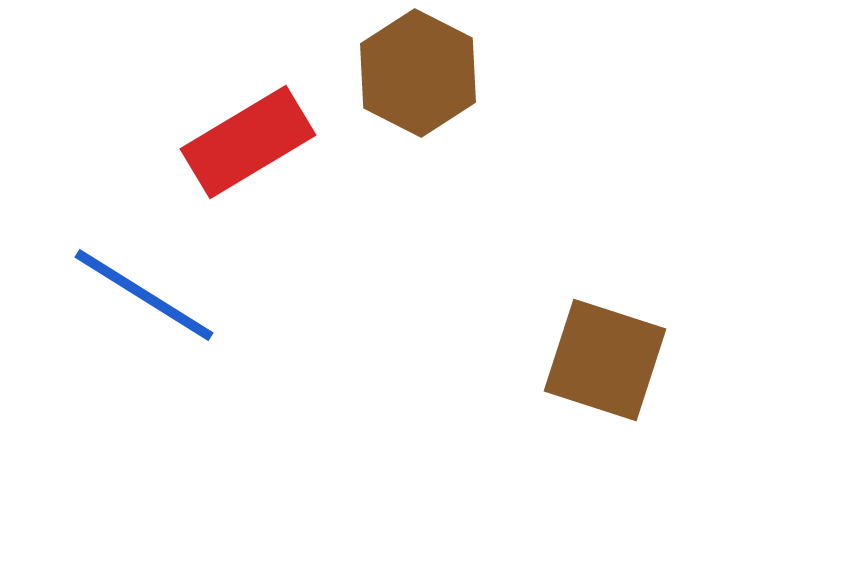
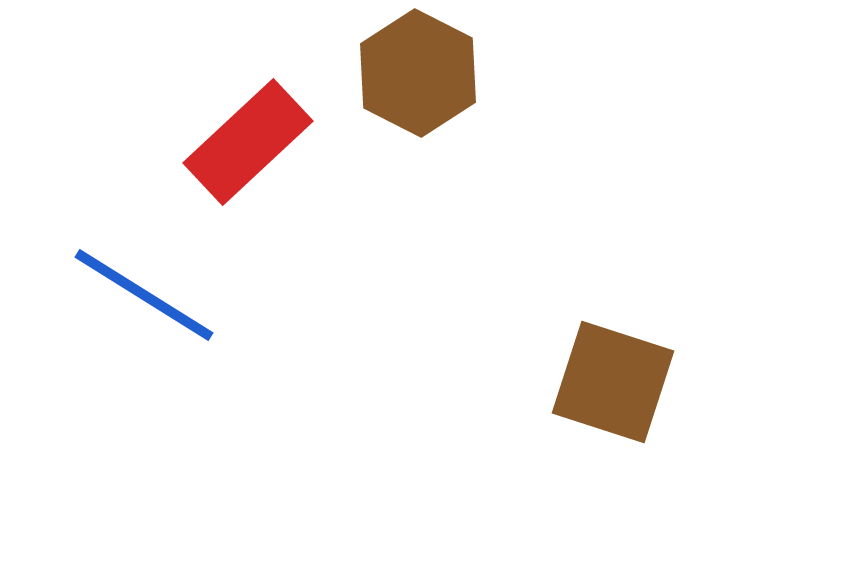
red rectangle: rotated 12 degrees counterclockwise
brown square: moved 8 px right, 22 px down
